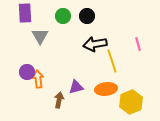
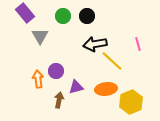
purple rectangle: rotated 36 degrees counterclockwise
yellow line: rotated 30 degrees counterclockwise
purple circle: moved 29 px right, 1 px up
